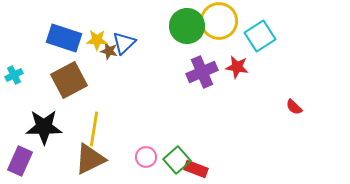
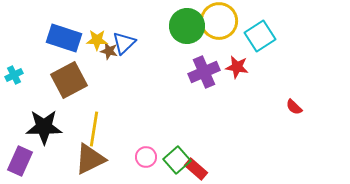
purple cross: moved 2 px right
red rectangle: rotated 20 degrees clockwise
